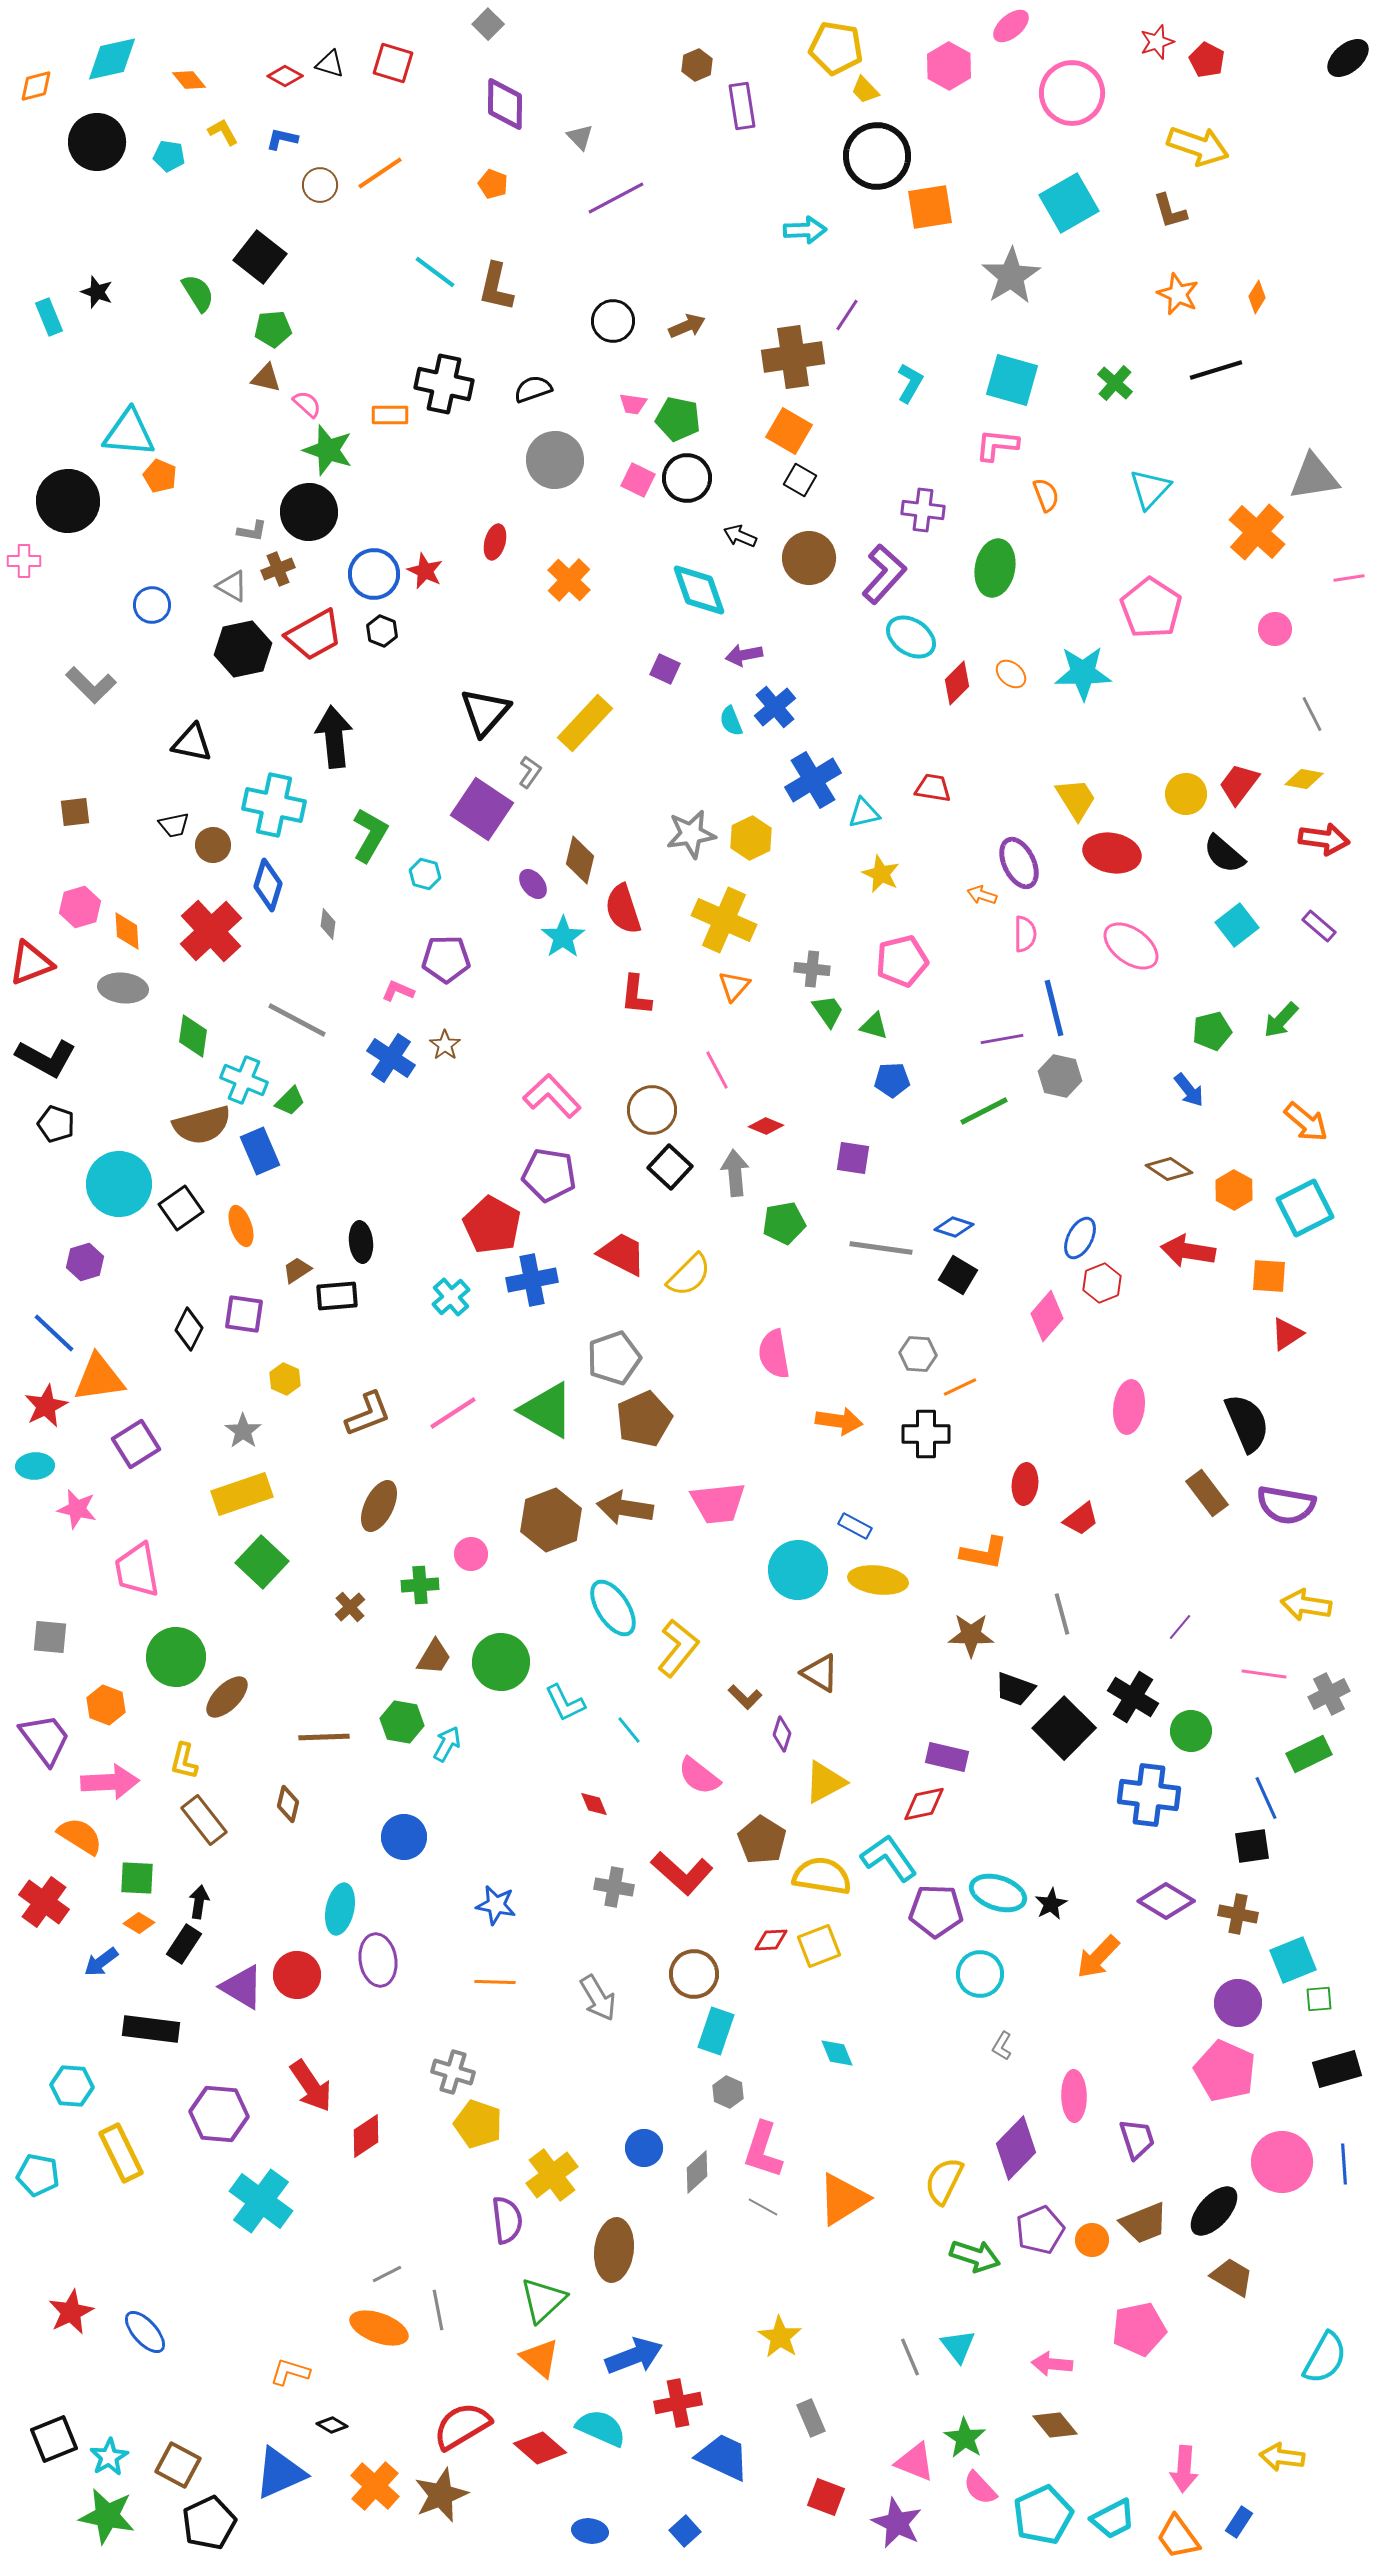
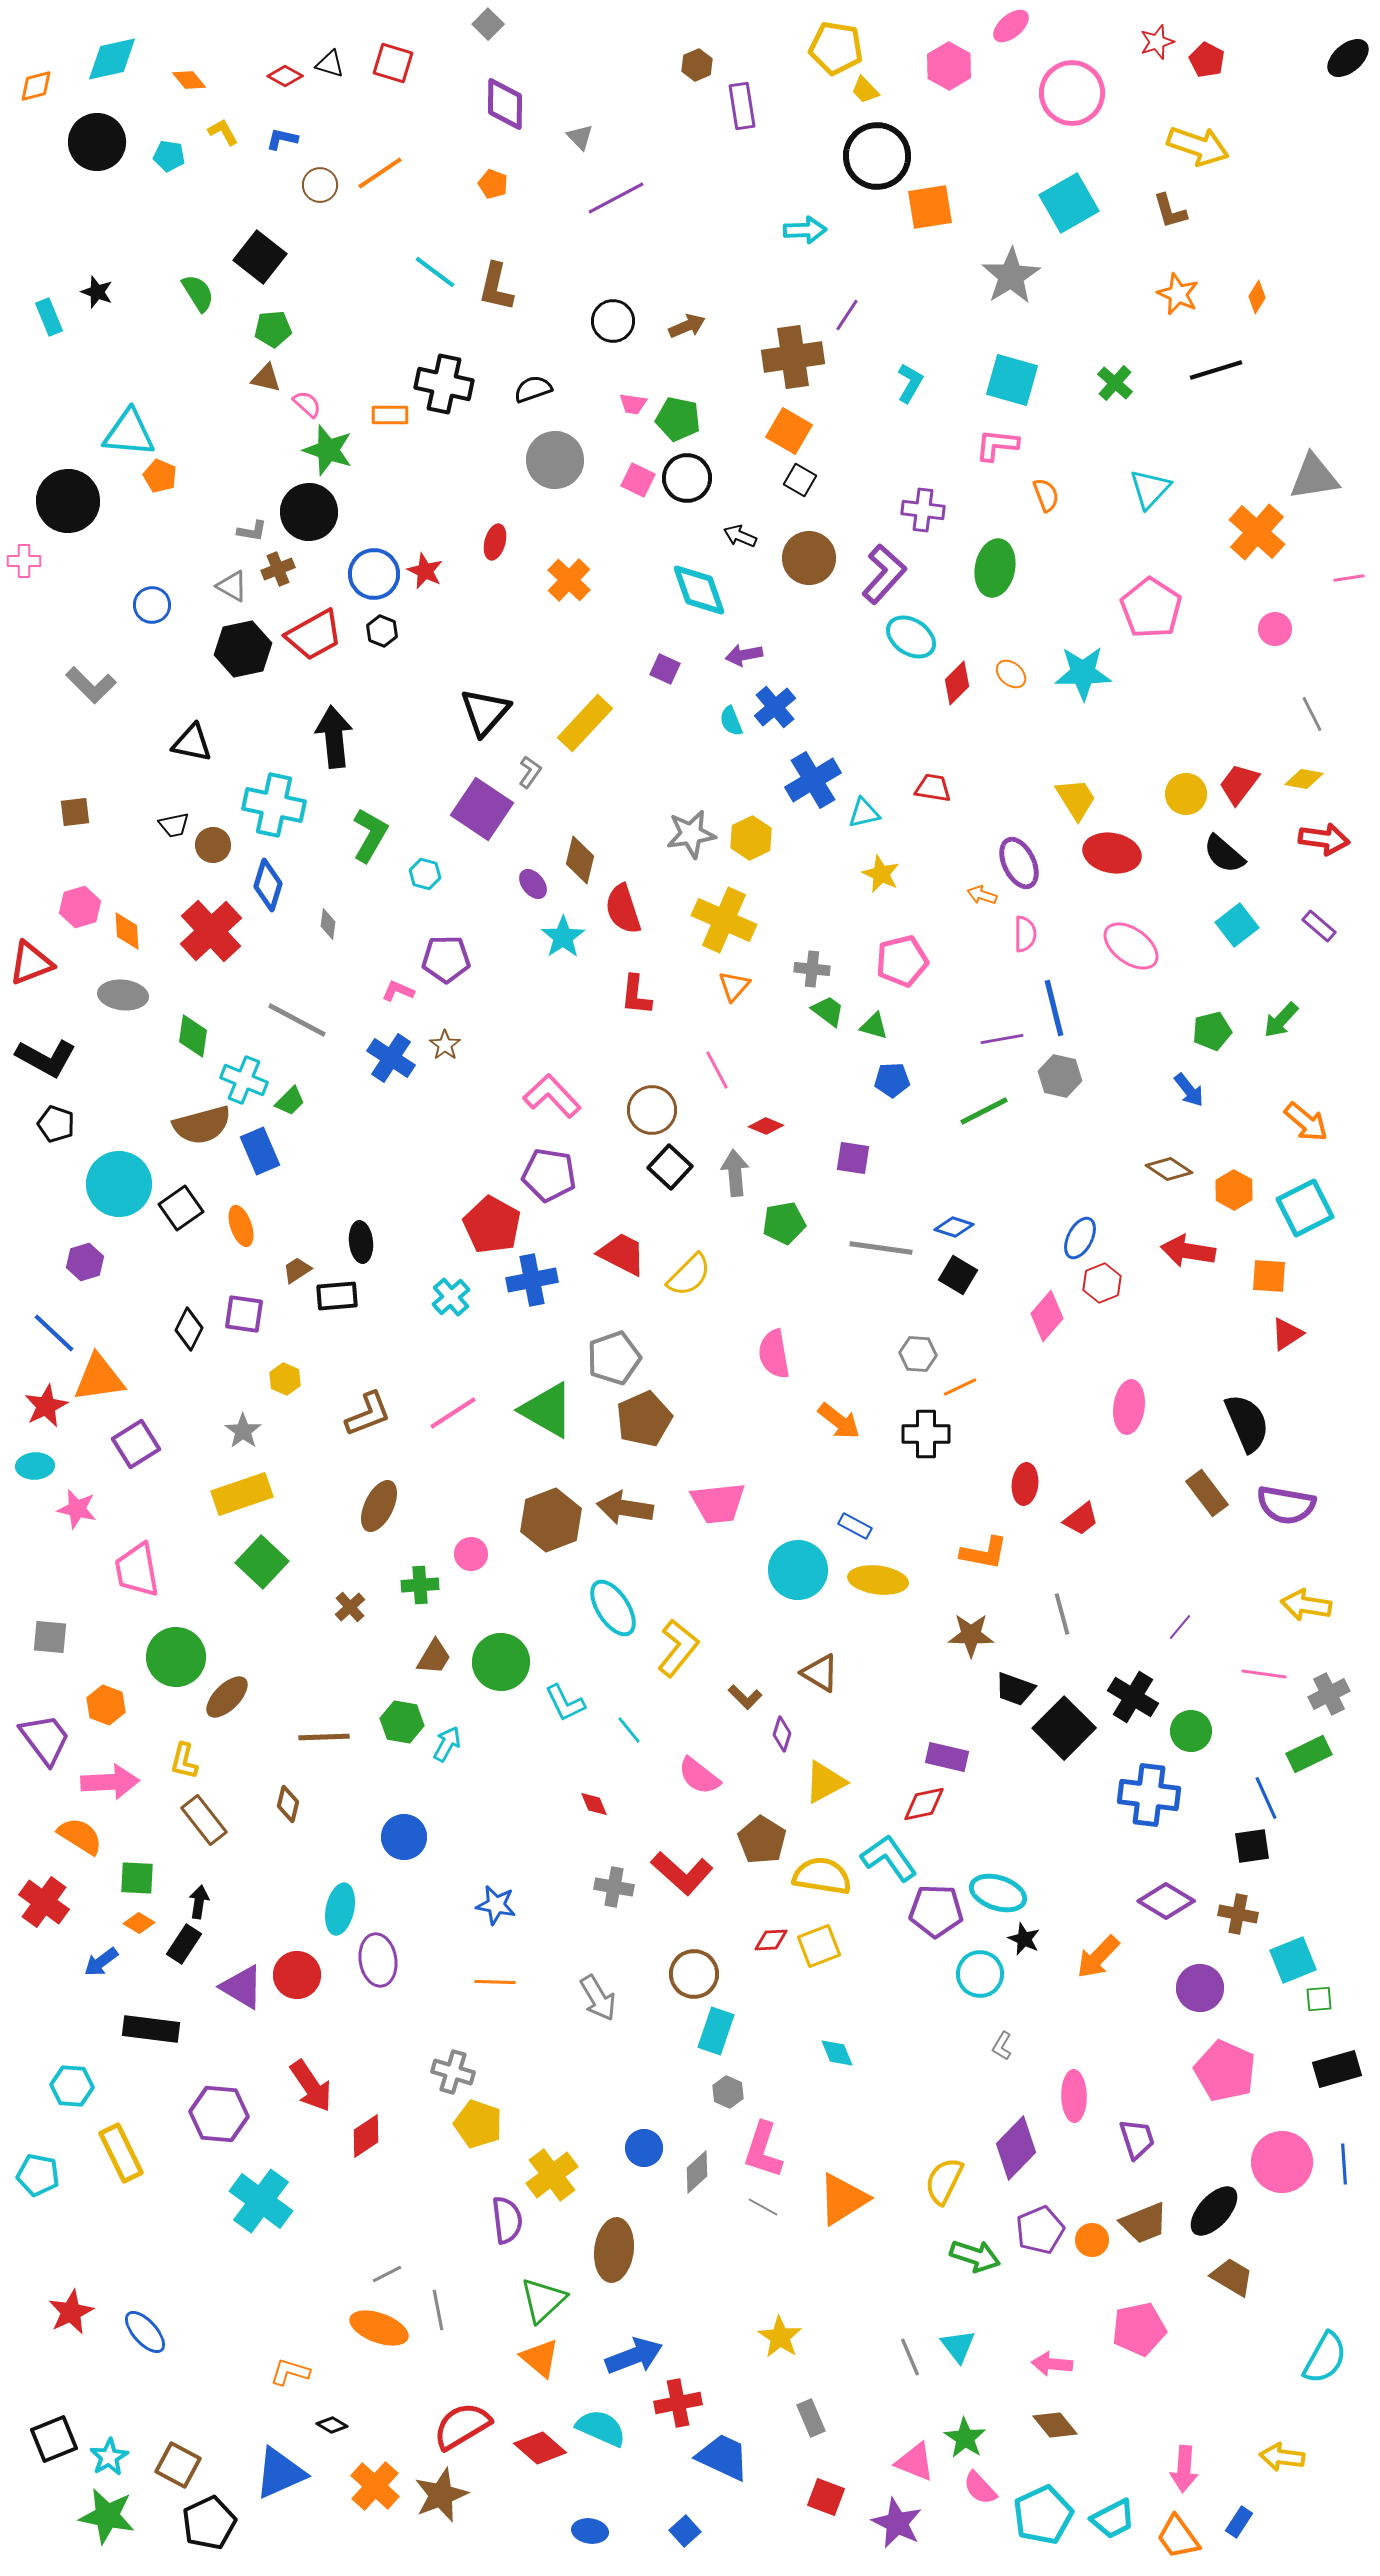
gray ellipse at (123, 988): moved 7 px down
green trapezoid at (828, 1011): rotated 18 degrees counterclockwise
orange arrow at (839, 1421): rotated 30 degrees clockwise
black star at (1051, 1904): moved 27 px left, 35 px down; rotated 20 degrees counterclockwise
purple circle at (1238, 2003): moved 38 px left, 15 px up
